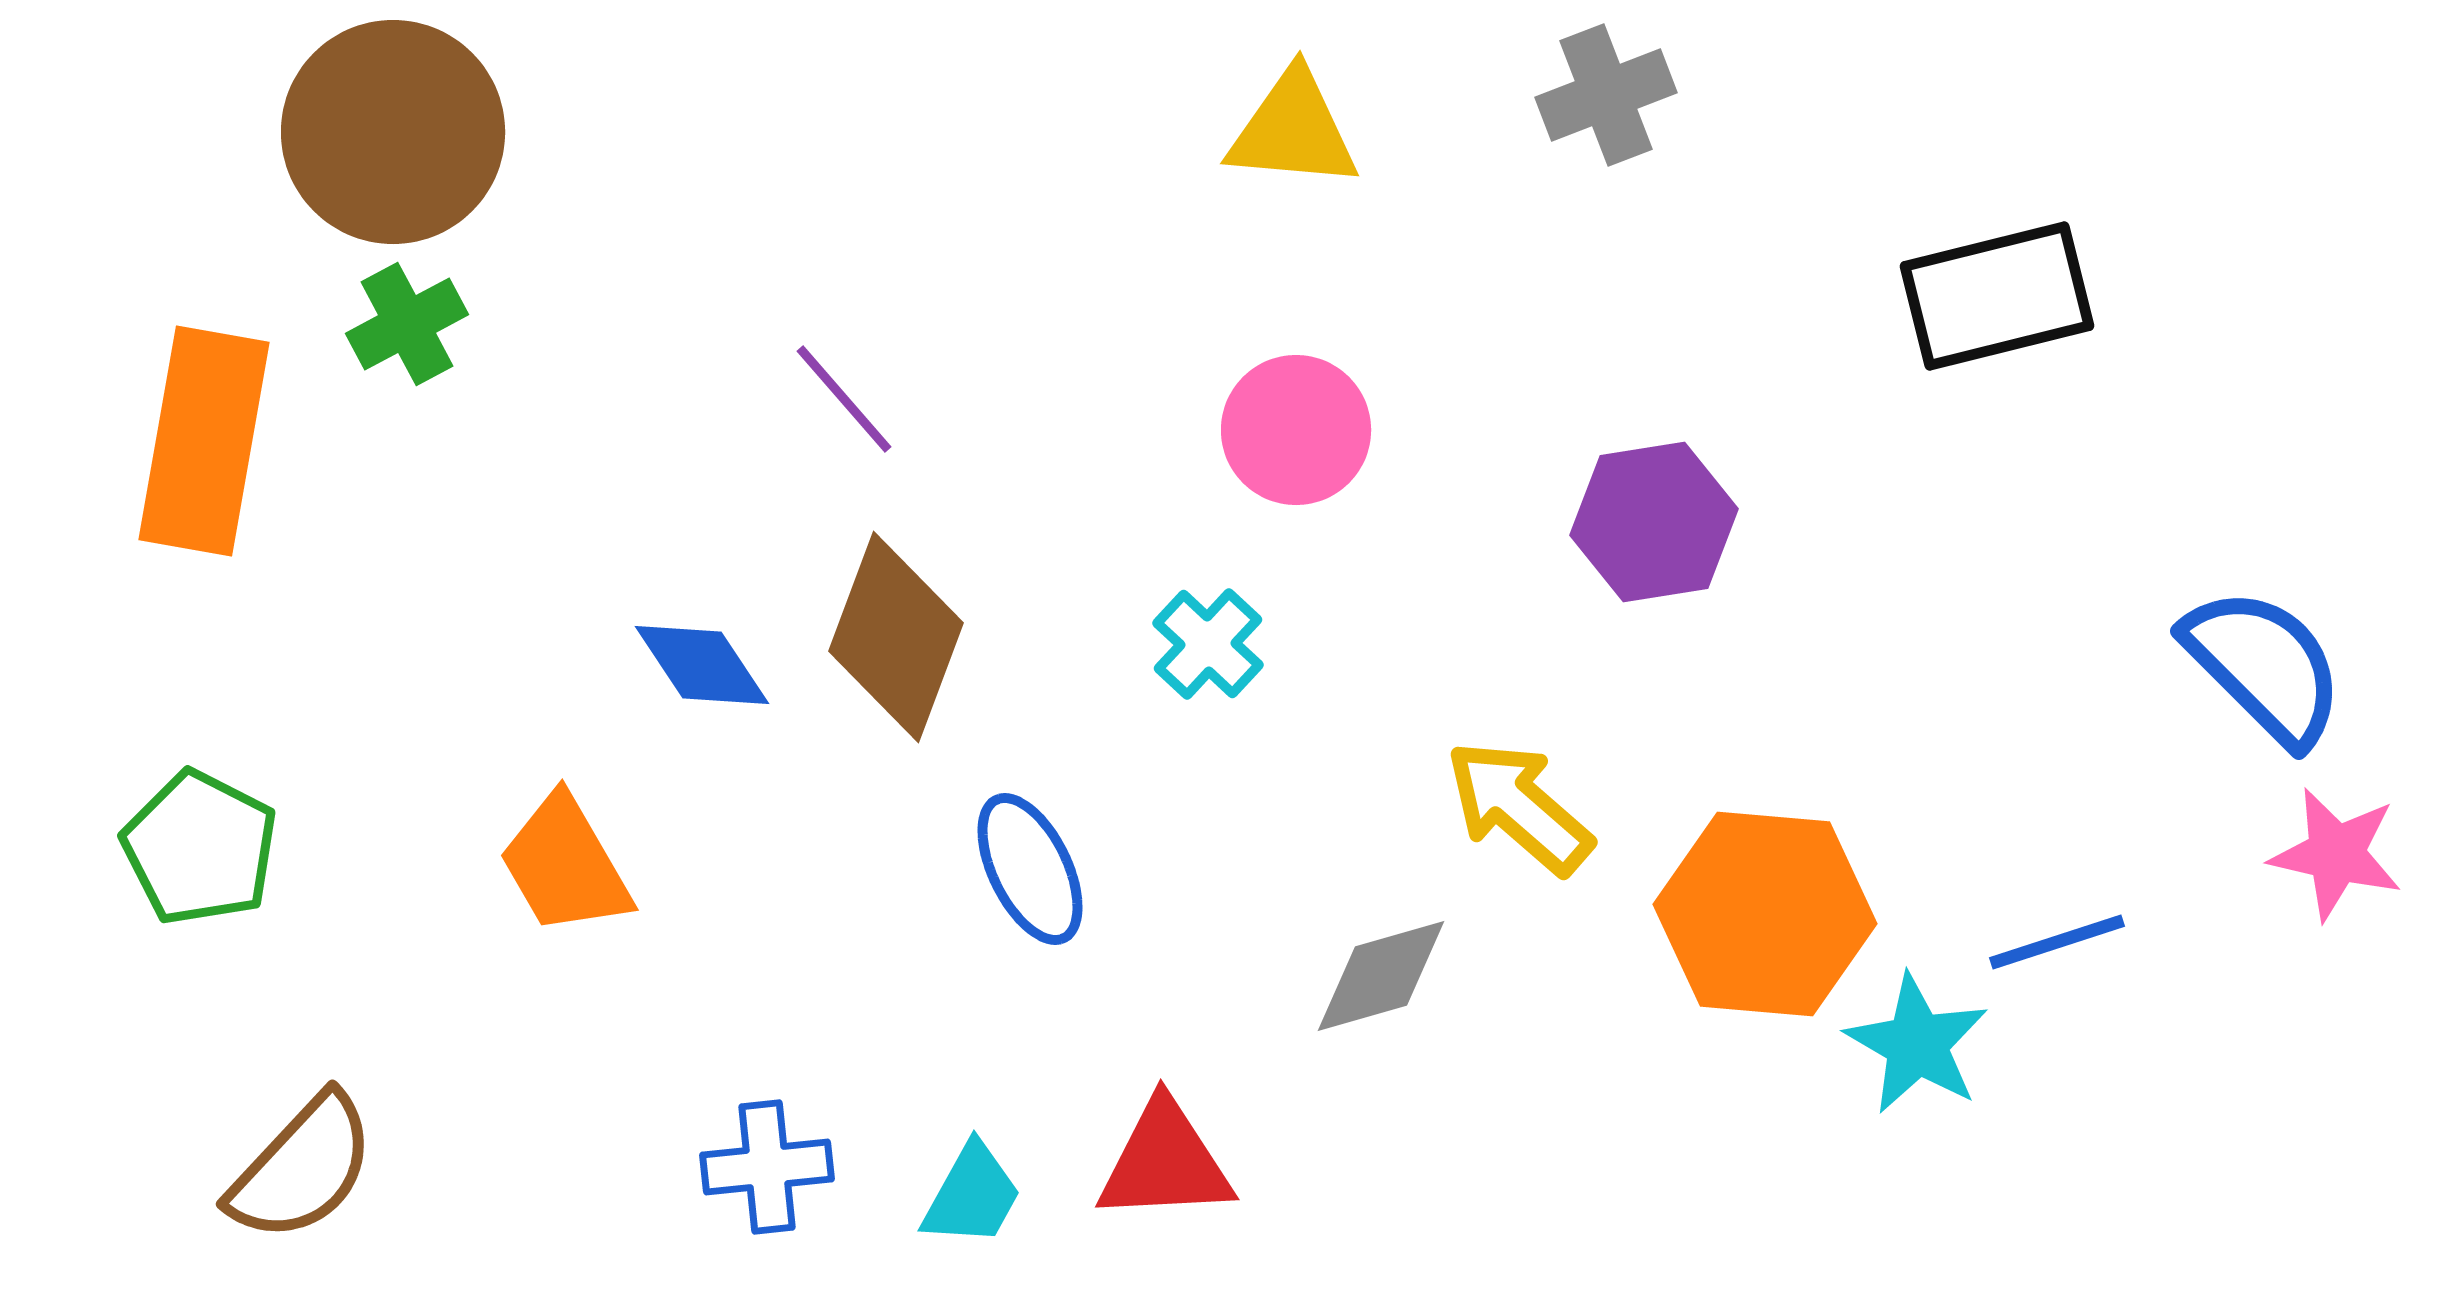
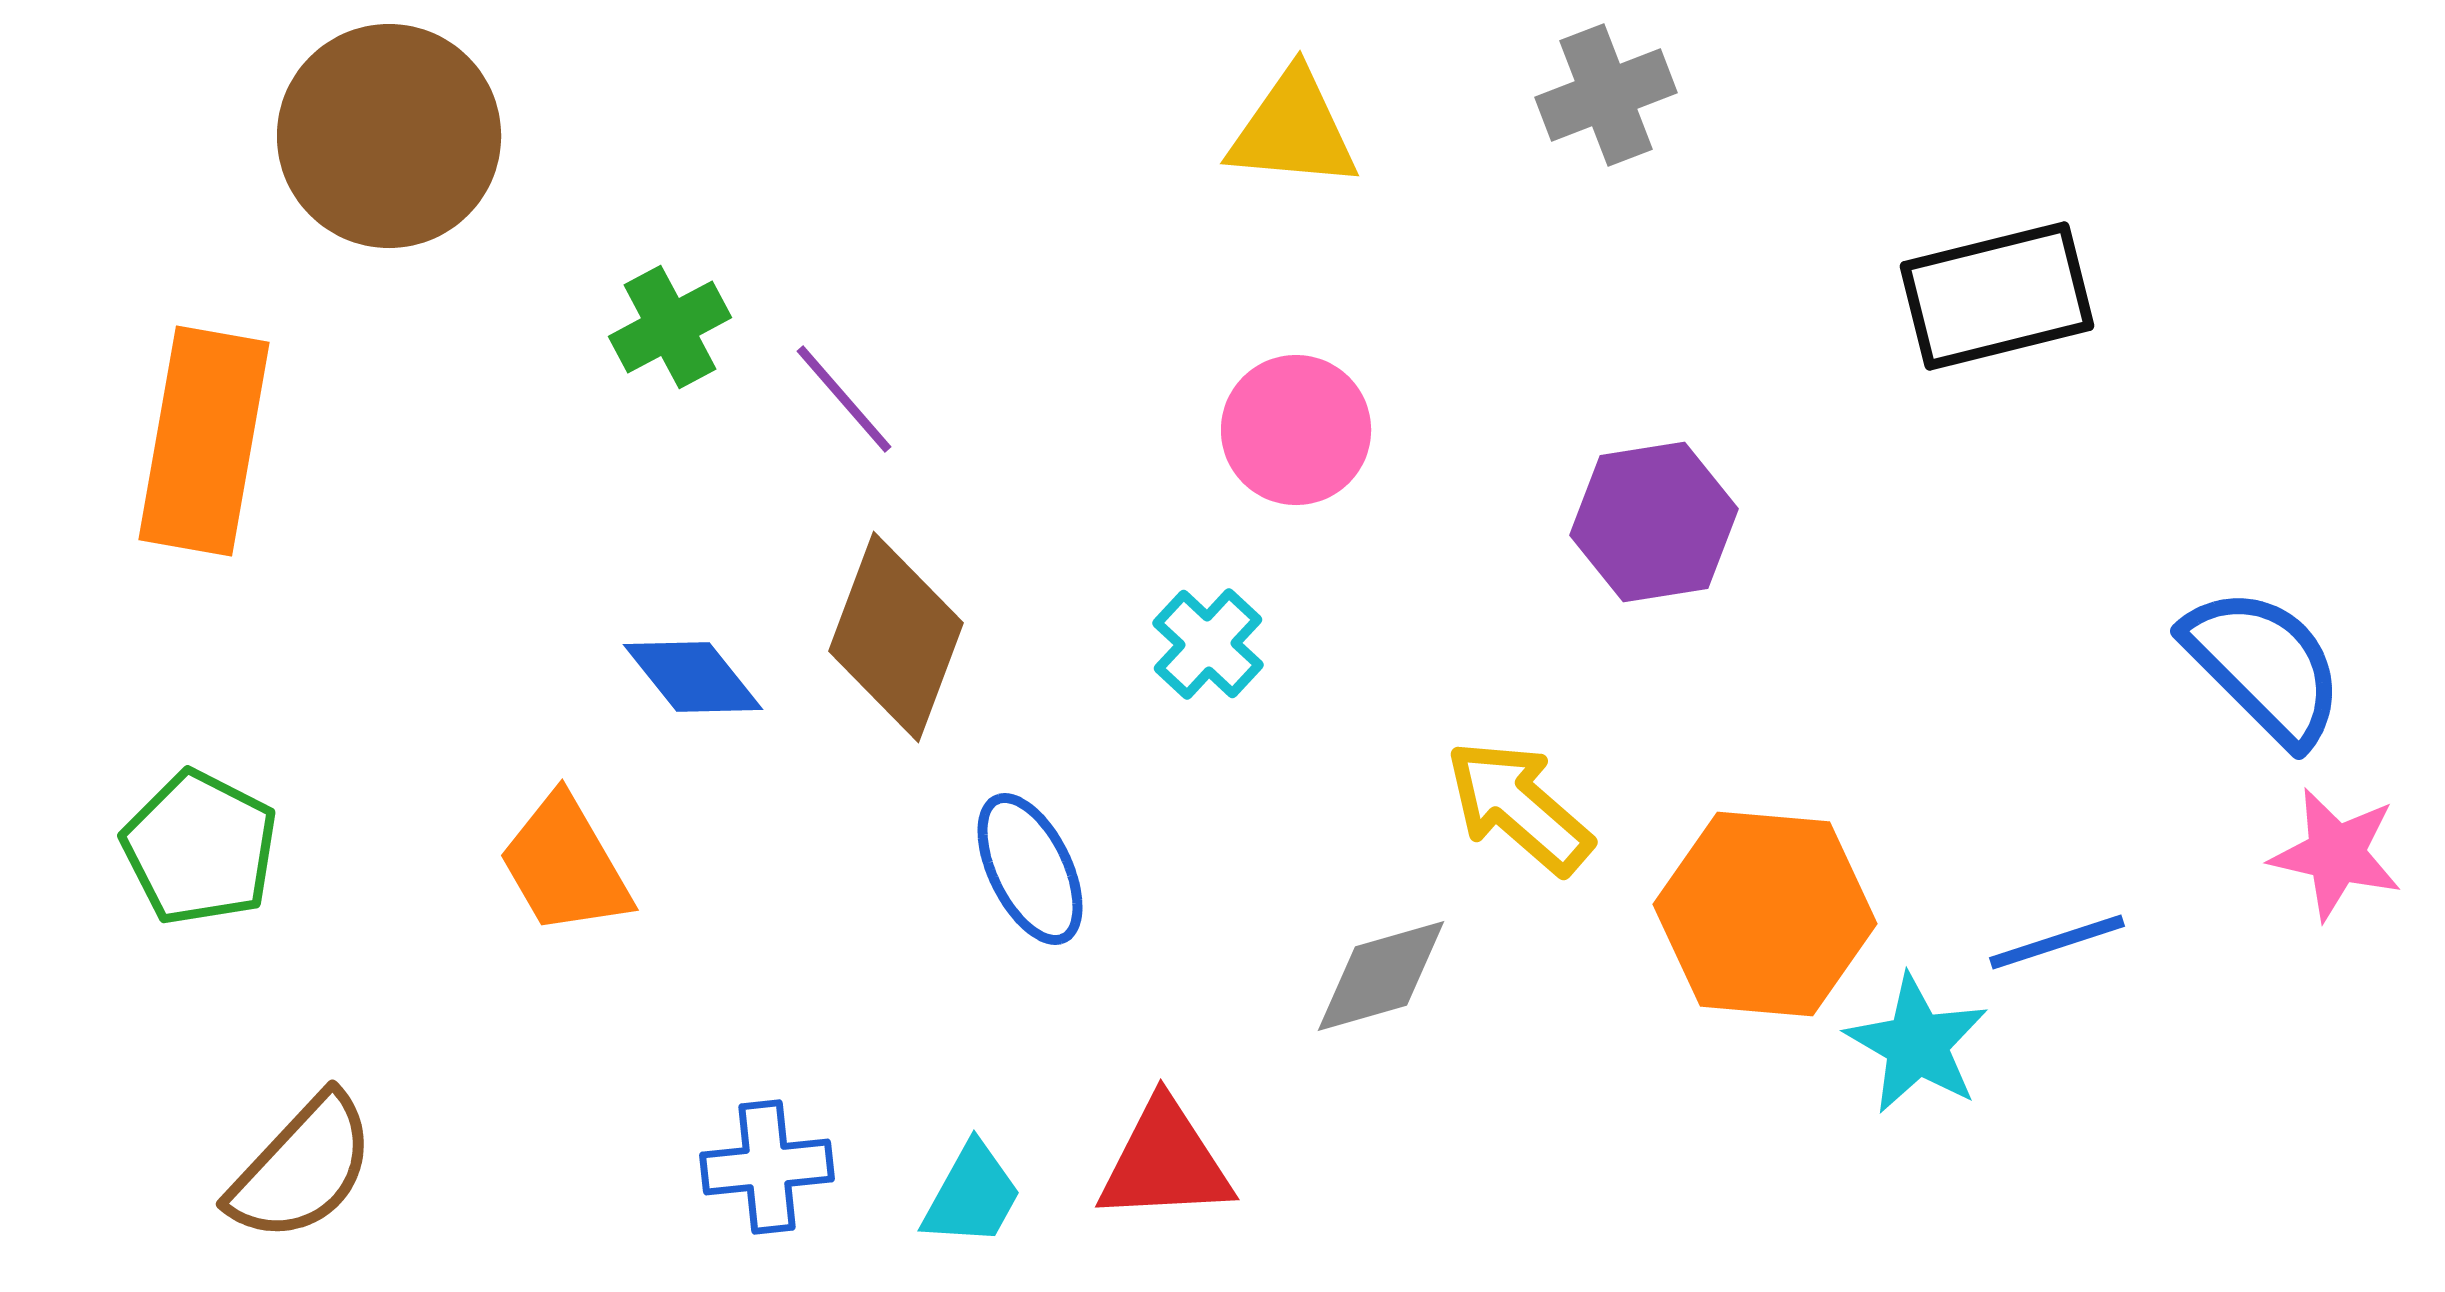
brown circle: moved 4 px left, 4 px down
green cross: moved 263 px right, 3 px down
blue diamond: moved 9 px left, 12 px down; rotated 5 degrees counterclockwise
